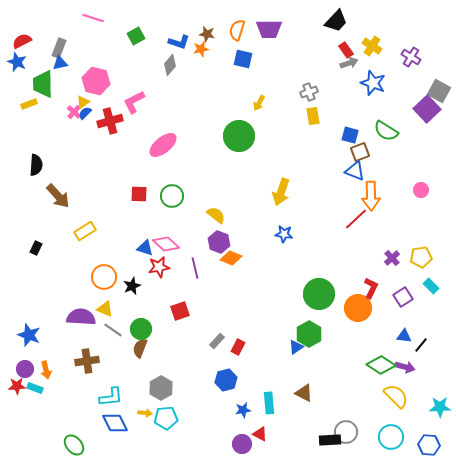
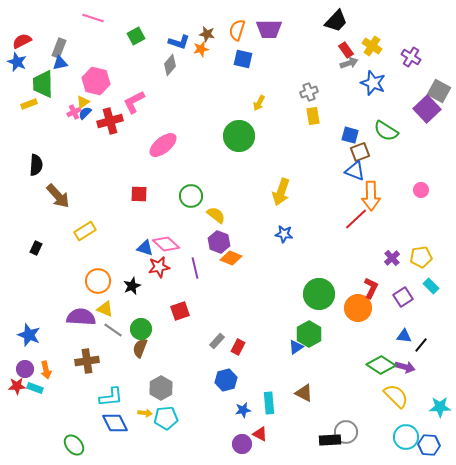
pink cross at (74, 112): rotated 24 degrees clockwise
green circle at (172, 196): moved 19 px right
orange circle at (104, 277): moved 6 px left, 4 px down
cyan circle at (391, 437): moved 15 px right
